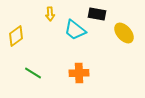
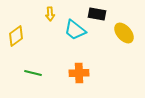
green line: rotated 18 degrees counterclockwise
